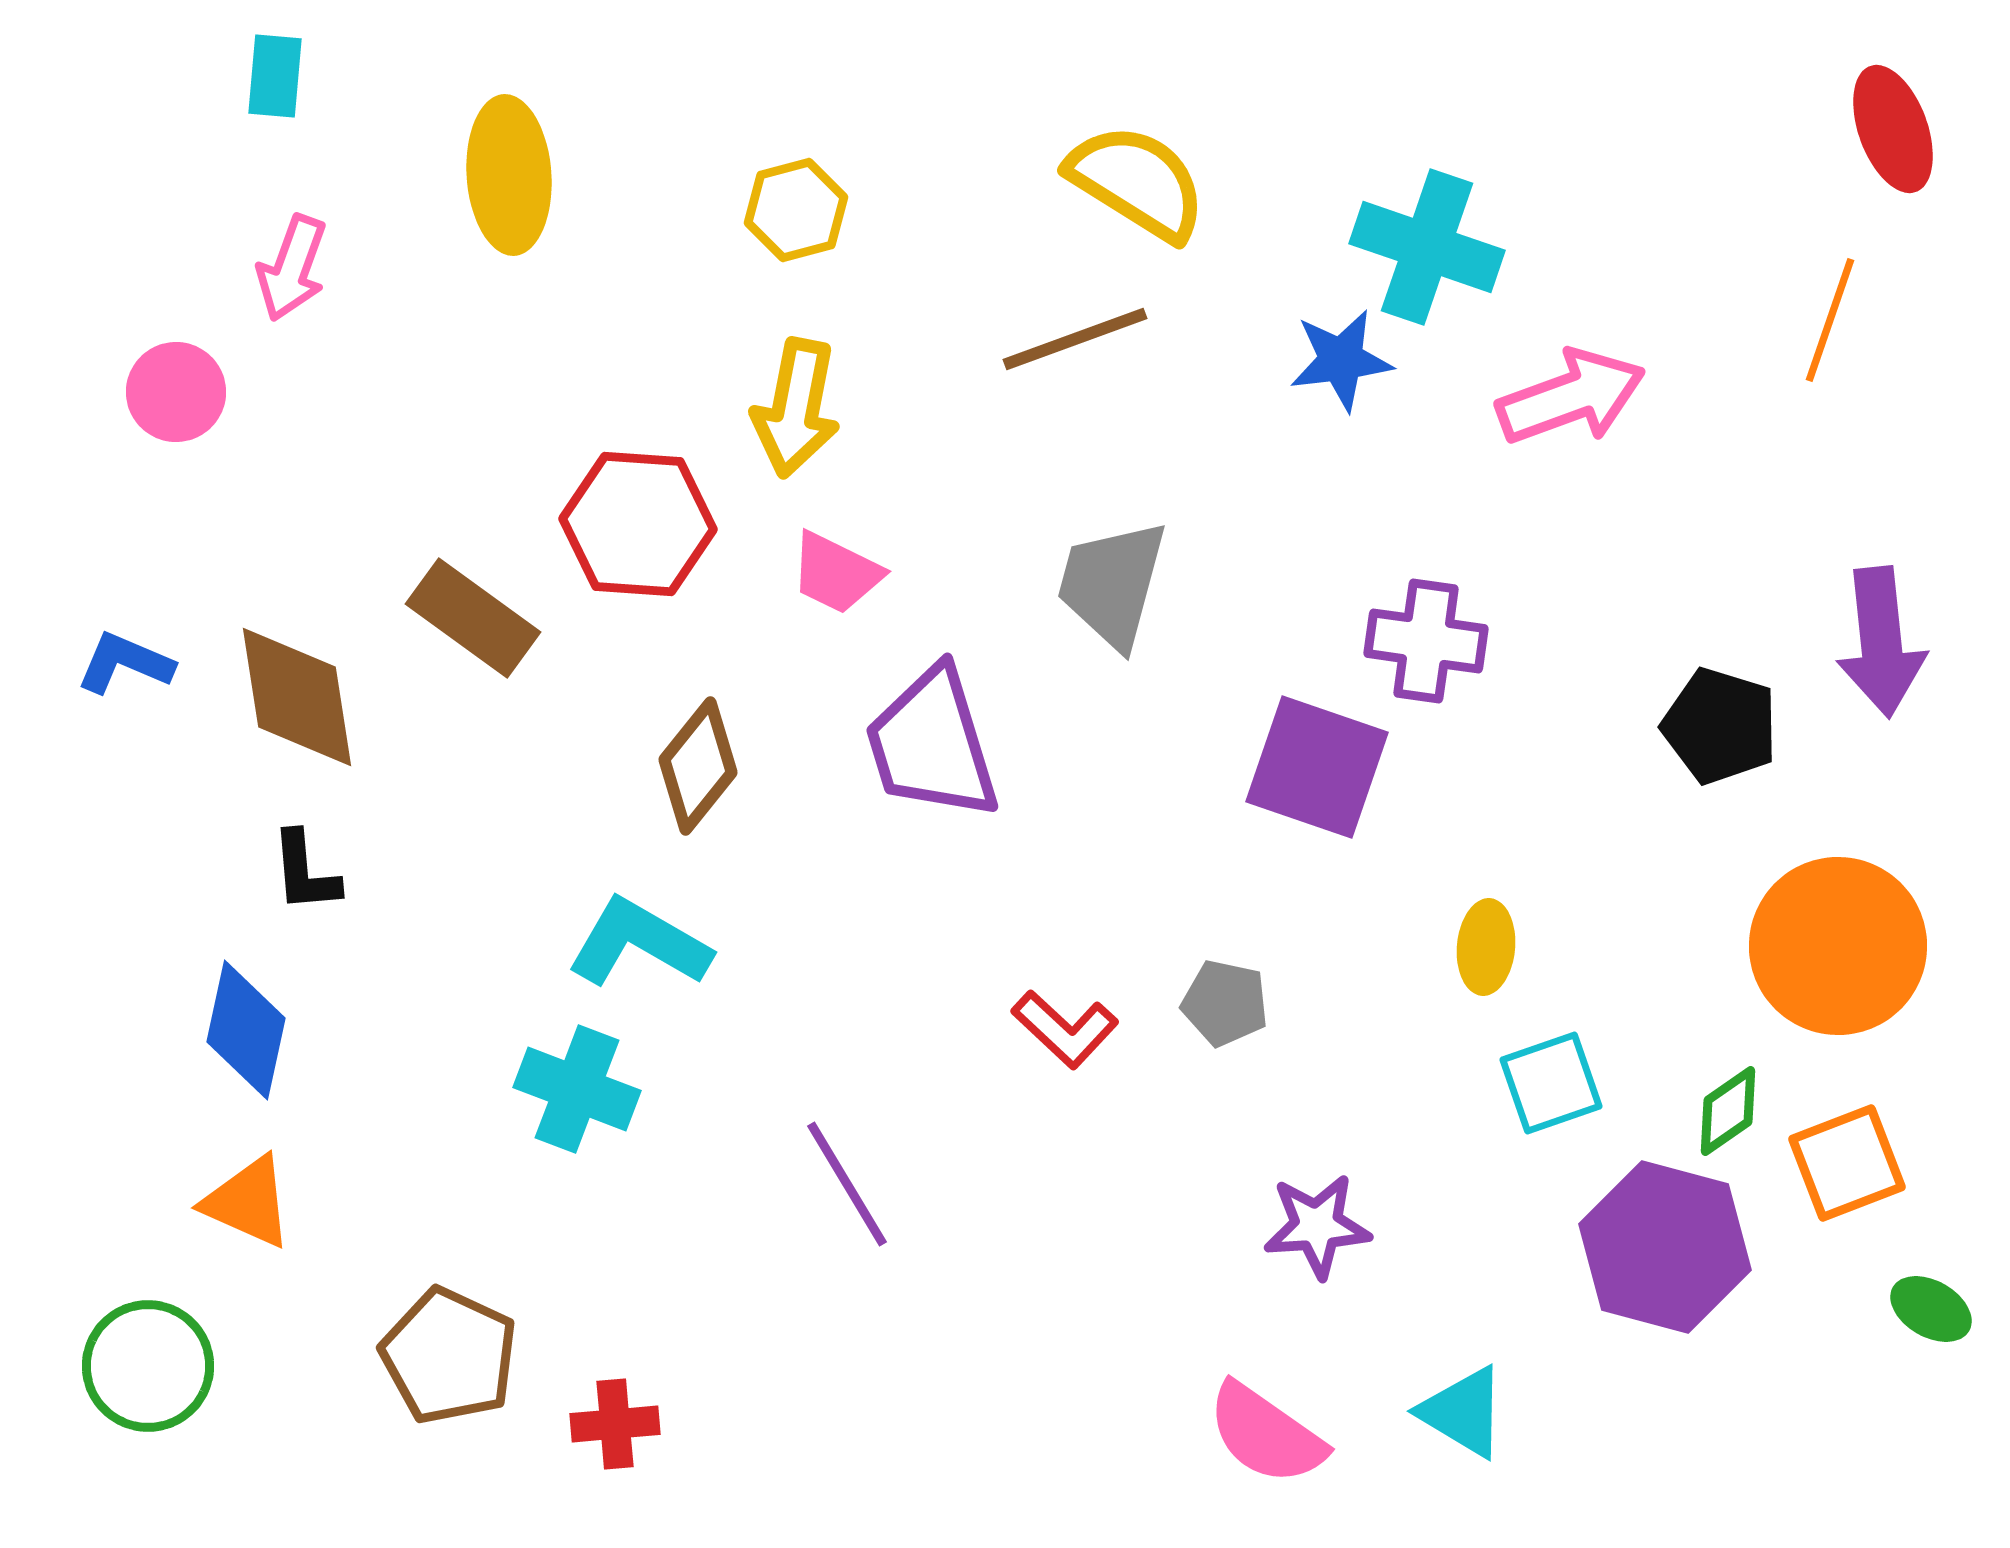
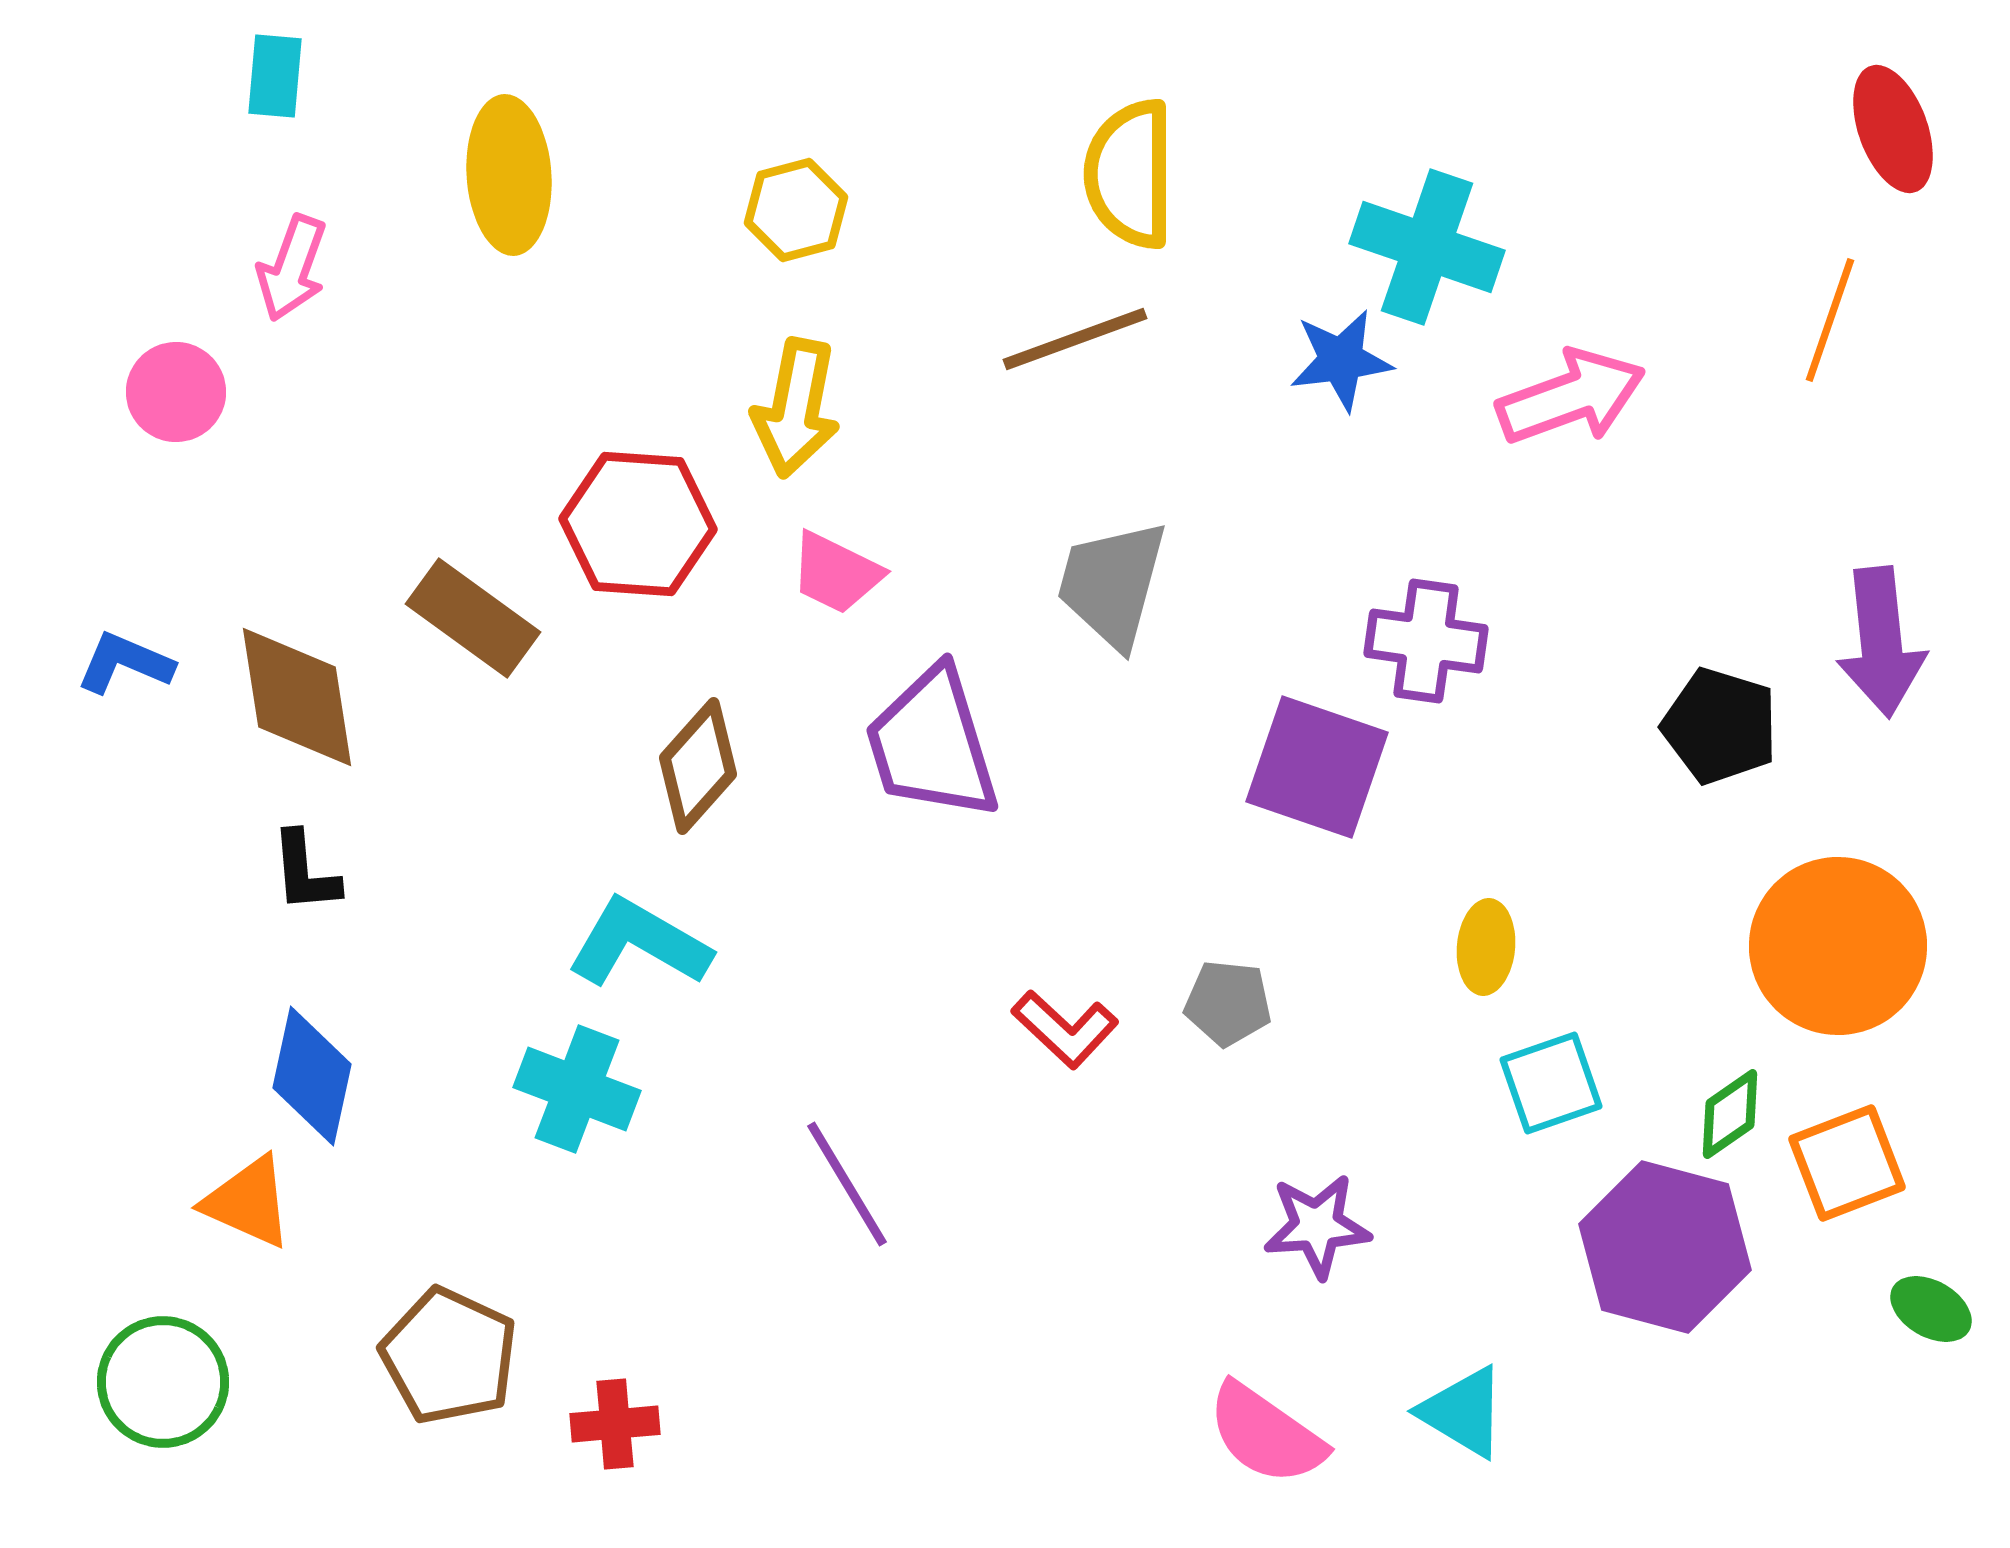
yellow semicircle at (1137, 182): moved 7 px left, 8 px up; rotated 122 degrees counterclockwise
brown diamond at (698, 766): rotated 3 degrees clockwise
gray pentagon at (1225, 1003): moved 3 px right; rotated 6 degrees counterclockwise
blue diamond at (246, 1030): moved 66 px right, 46 px down
green diamond at (1728, 1111): moved 2 px right, 3 px down
green circle at (148, 1366): moved 15 px right, 16 px down
